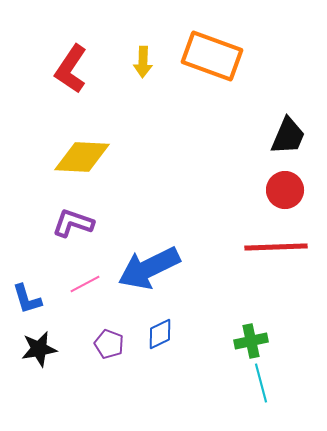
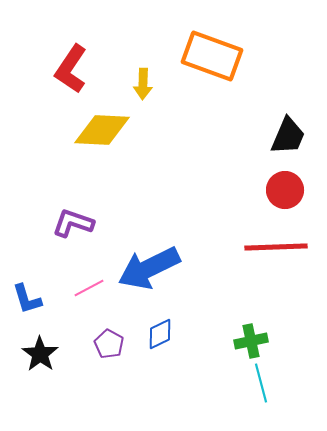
yellow arrow: moved 22 px down
yellow diamond: moved 20 px right, 27 px up
pink line: moved 4 px right, 4 px down
purple pentagon: rotated 8 degrees clockwise
black star: moved 1 px right, 5 px down; rotated 27 degrees counterclockwise
